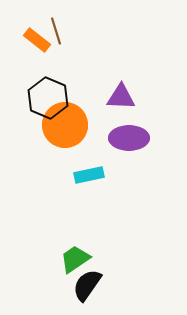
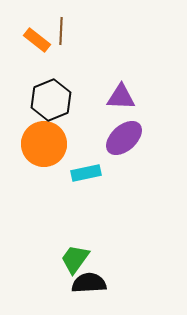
brown line: moved 5 px right; rotated 20 degrees clockwise
black hexagon: moved 3 px right, 2 px down; rotated 15 degrees clockwise
orange circle: moved 21 px left, 19 px down
purple ellipse: moved 5 px left; rotated 42 degrees counterclockwise
cyan rectangle: moved 3 px left, 2 px up
green trapezoid: rotated 20 degrees counterclockwise
black semicircle: moved 2 px right, 2 px up; rotated 52 degrees clockwise
